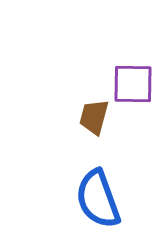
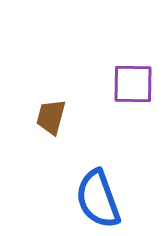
brown trapezoid: moved 43 px left
